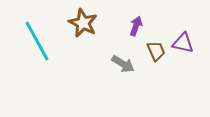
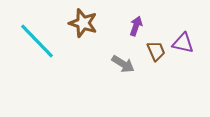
brown star: rotated 8 degrees counterclockwise
cyan line: rotated 15 degrees counterclockwise
